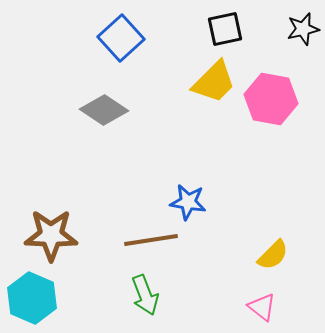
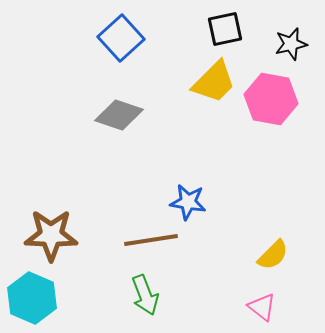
black star: moved 12 px left, 15 px down
gray diamond: moved 15 px right, 5 px down; rotated 15 degrees counterclockwise
